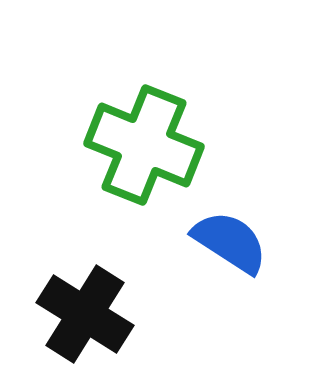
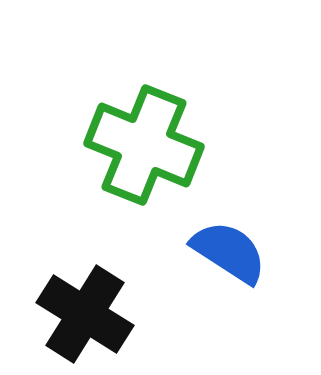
blue semicircle: moved 1 px left, 10 px down
